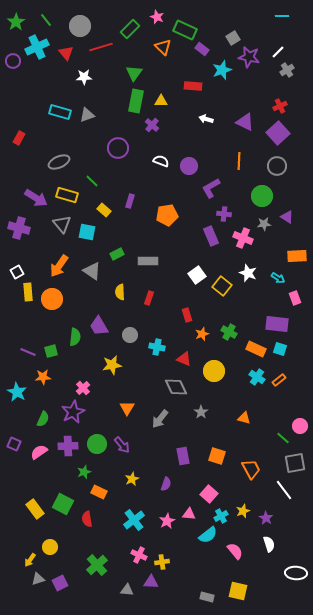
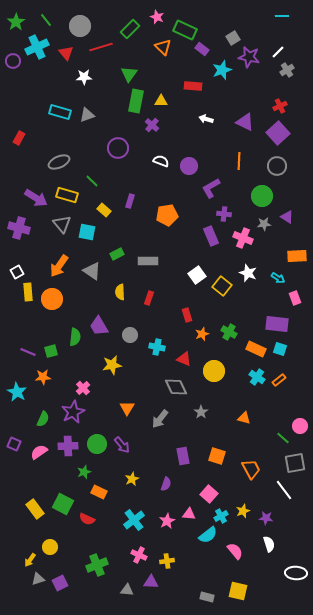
green triangle at (134, 73): moved 5 px left, 1 px down
purple star at (266, 518): rotated 24 degrees counterclockwise
red semicircle at (87, 519): rotated 56 degrees counterclockwise
yellow cross at (162, 562): moved 5 px right, 1 px up
green cross at (97, 565): rotated 20 degrees clockwise
